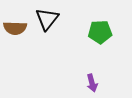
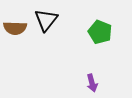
black triangle: moved 1 px left, 1 px down
green pentagon: rotated 25 degrees clockwise
